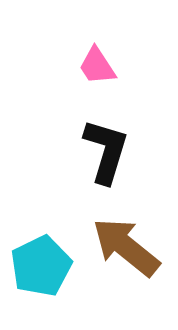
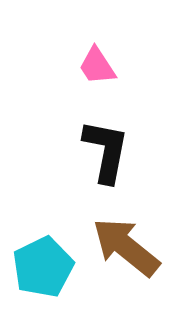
black L-shape: rotated 6 degrees counterclockwise
cyan pentagon: moved 2 px right, 1 px down
